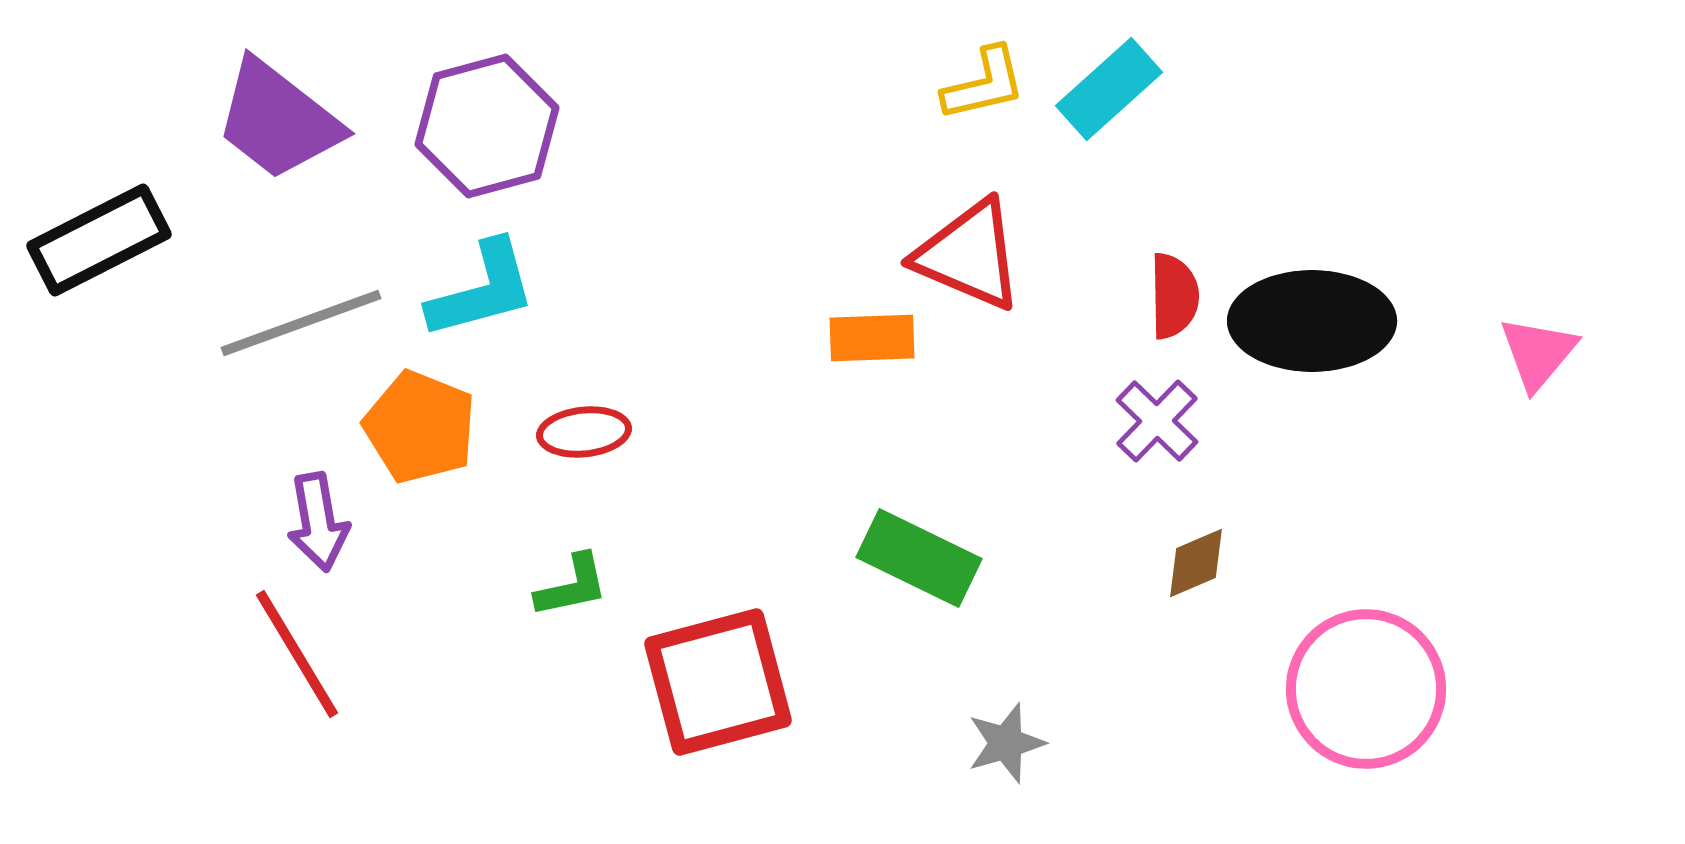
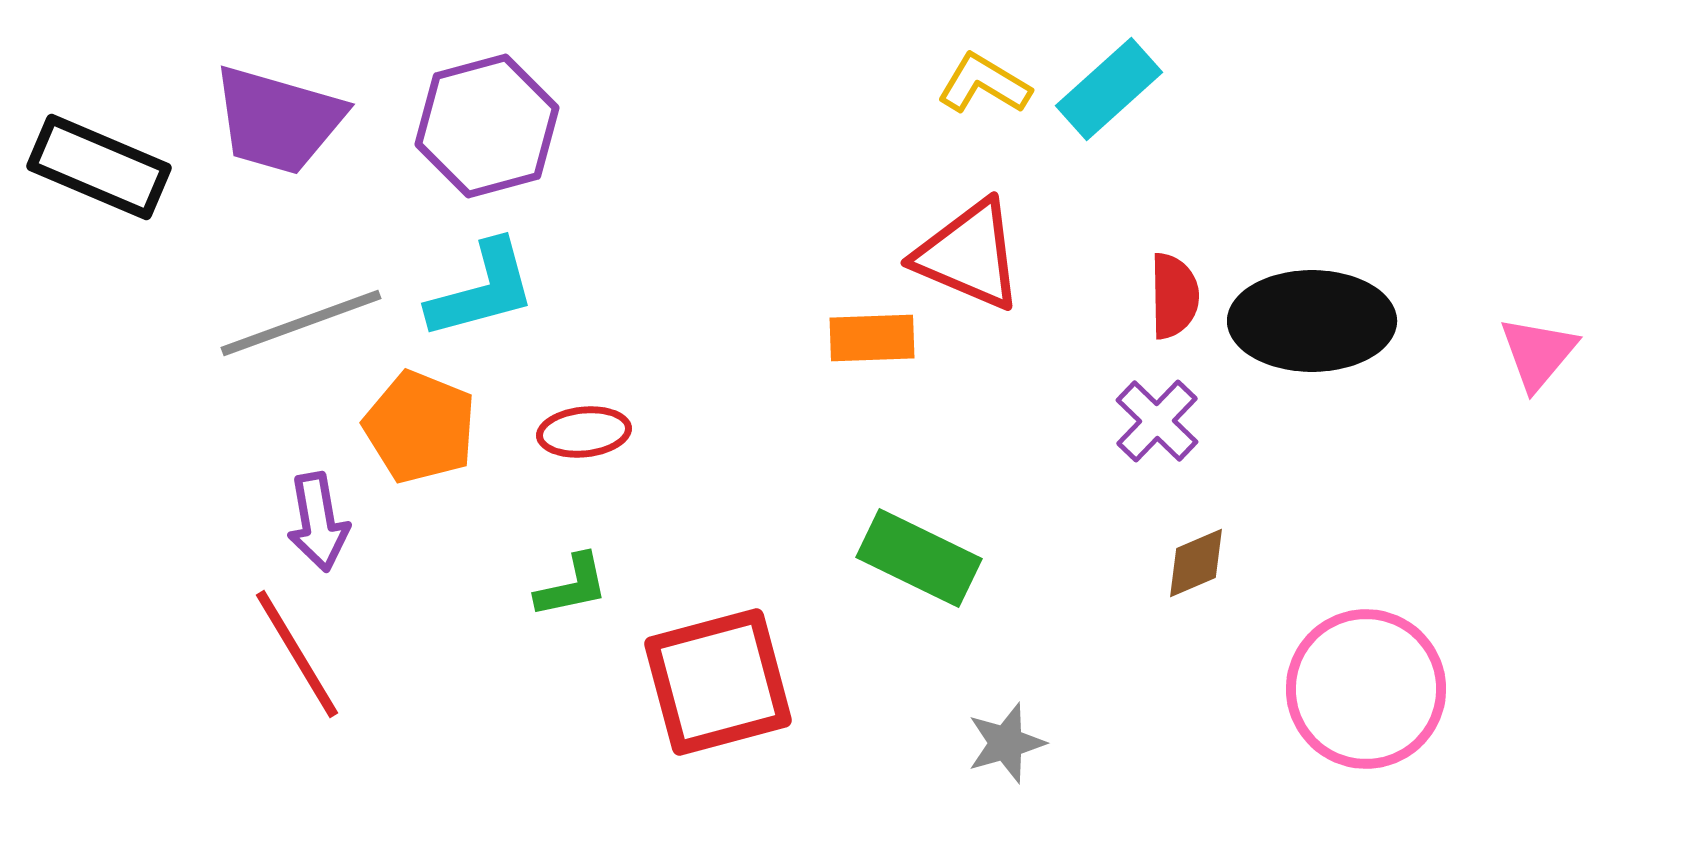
yellow L-shape: rotated 136 degrees counterclockwise
purple trapezoid: rotated 22 degrees counterclockwise
black rectangle: moved 73 px up; rotated 50 degrees clockwise
